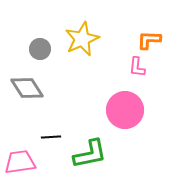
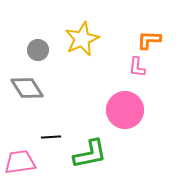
gray circle: moved 2 px left, 1 px down
